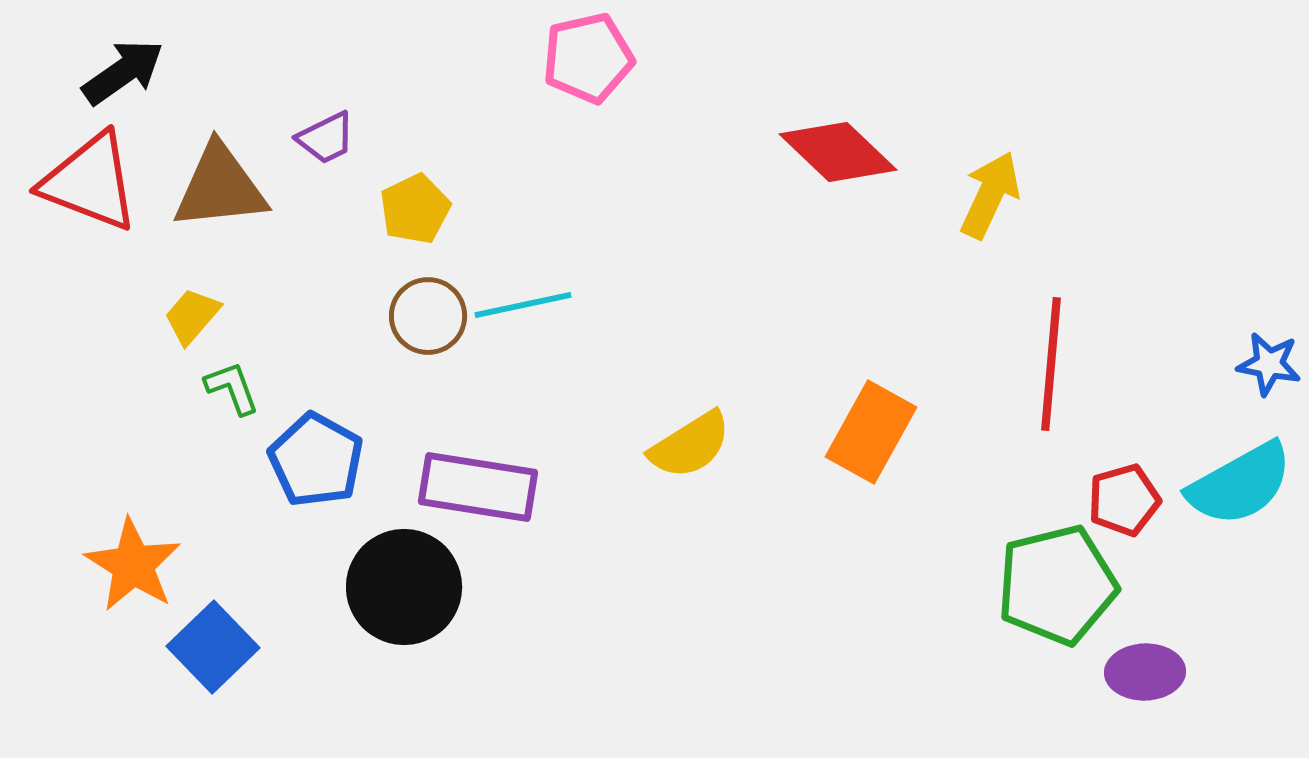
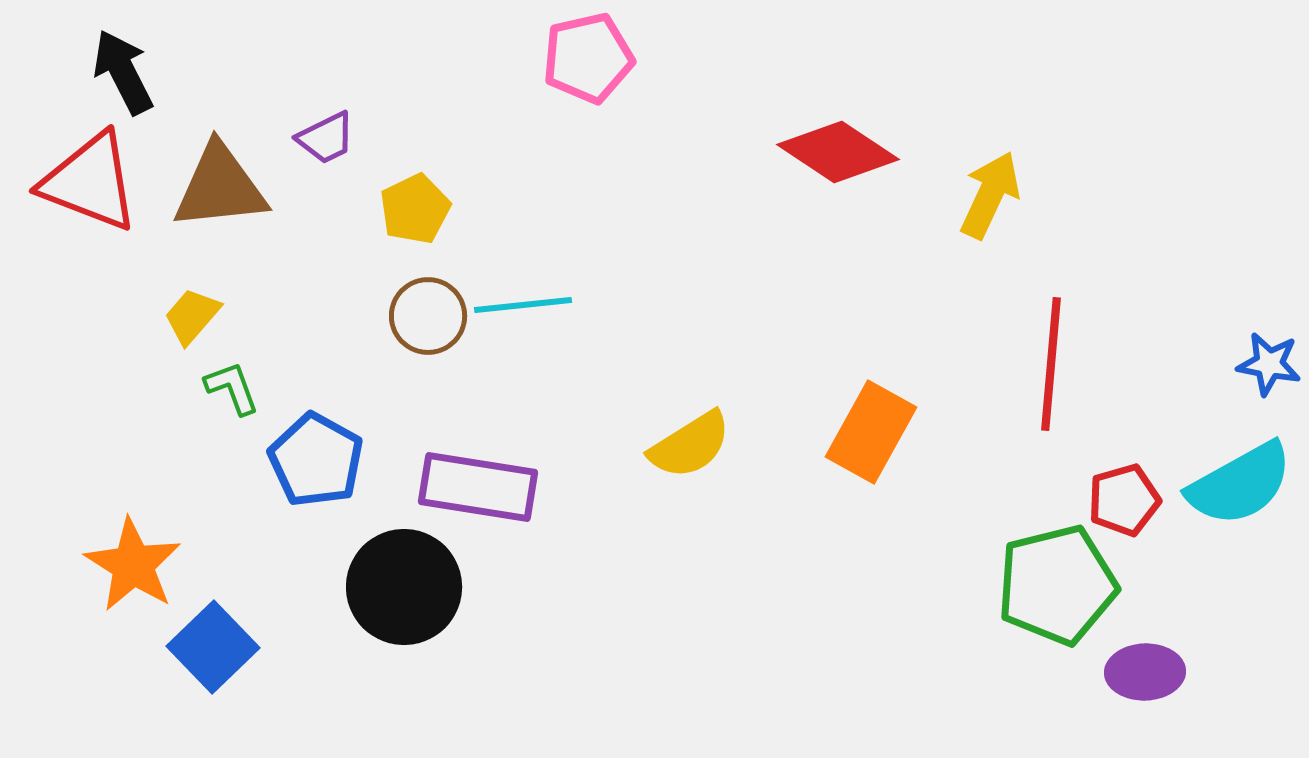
black arrow: rotated 82 degrees counterclockwise
red diamond: rotated 10 degrees counterclockwise
cyan line: rotated 6 degrees clockwise
